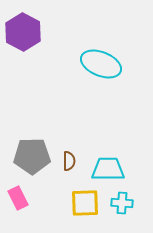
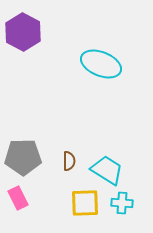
gray pentagon: moved 9 px left, 1 px down
cyan trapezoid: moved 1 px left, 1 px down; rotated 32 degrees clockwise
